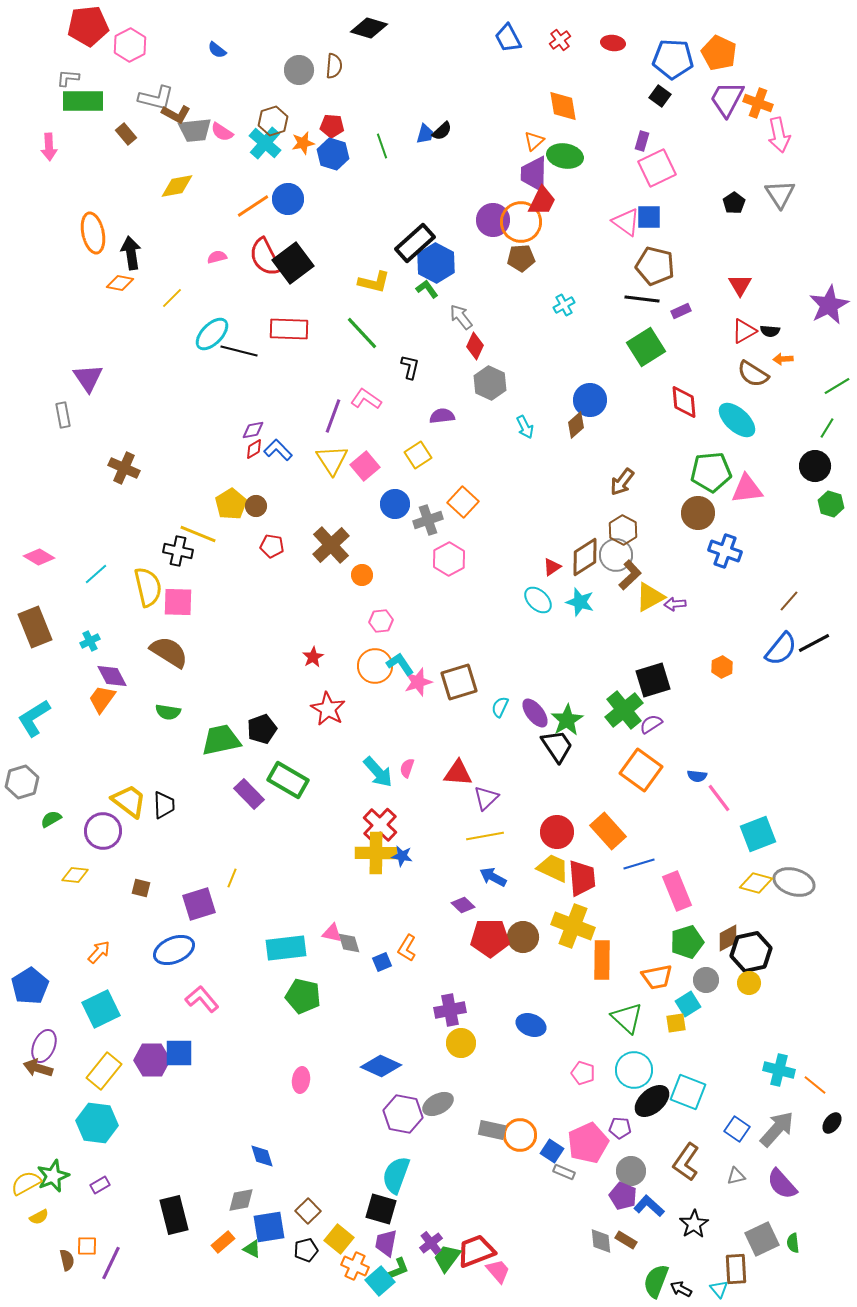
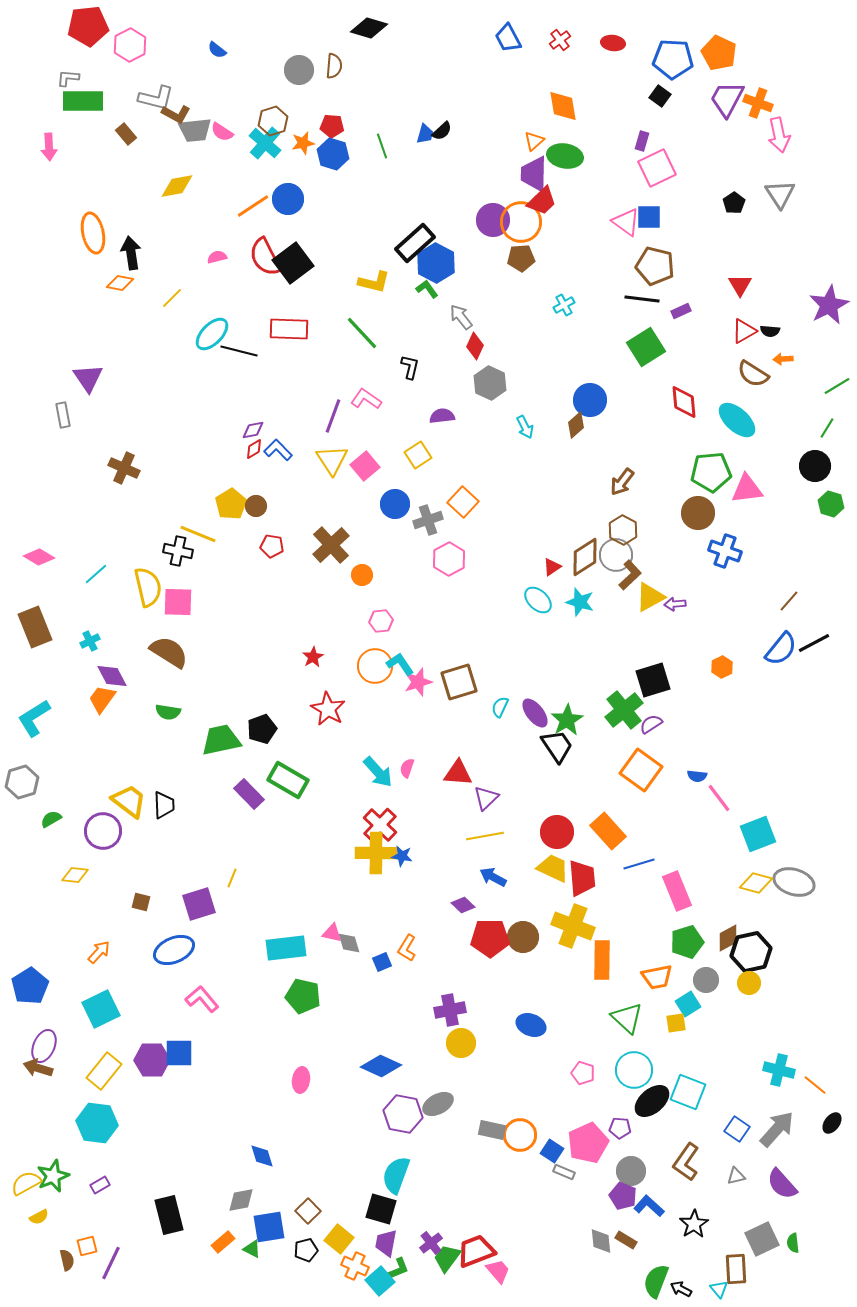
red trapezoid at (542, 201): rotated 20 degrees clockwise
brown square at (141, 888): moved 14 px down
black rectangle at (174, 1215): moved 5 px left
orange square at (87, 1246): rotated 15 degrees counterclockwise
